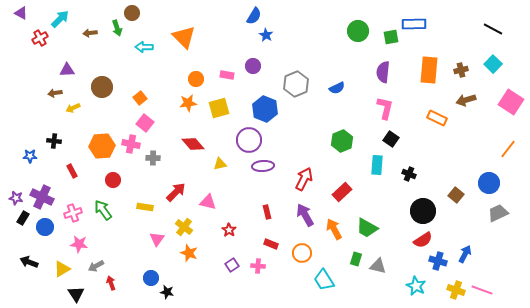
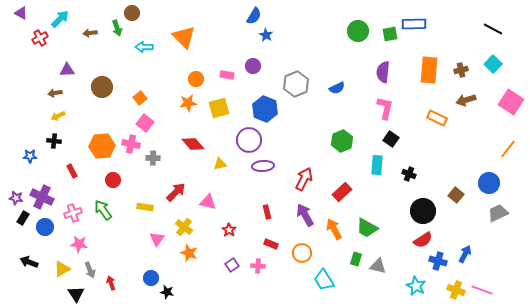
green square at (391, 37): moved 1 px left, 3 px up
yellow arrow at (73, 108): moved 15 px left, 8 px down
gray arrow at (96, 266): moved 6 px left, 4 px down; rotated 84 degrees counterclockwise
